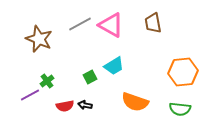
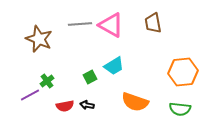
gray line: rotated 25 degrees clockwise
black arrow: moved 2 px right
